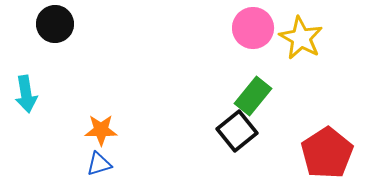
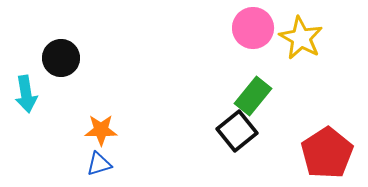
black circle: moved 6 px right, 34 px down
